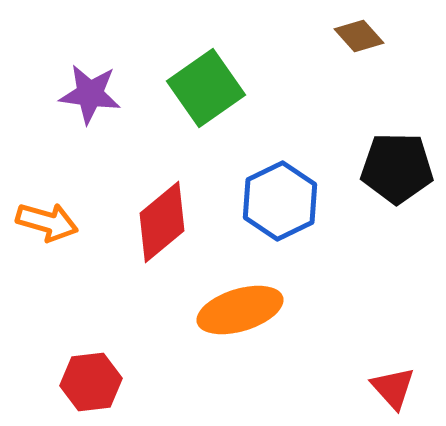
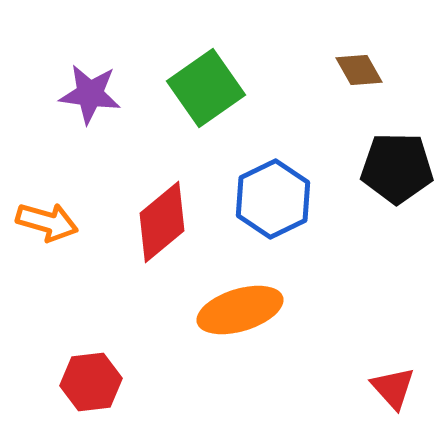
brown diamond: moved 34 px down; rotated 12 degrees clockwise
blue hexagon: moved 7 px left, 2 px up
